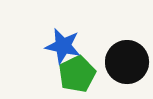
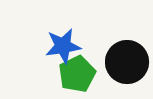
blue star: rotated 21 degrees counterclockwise
